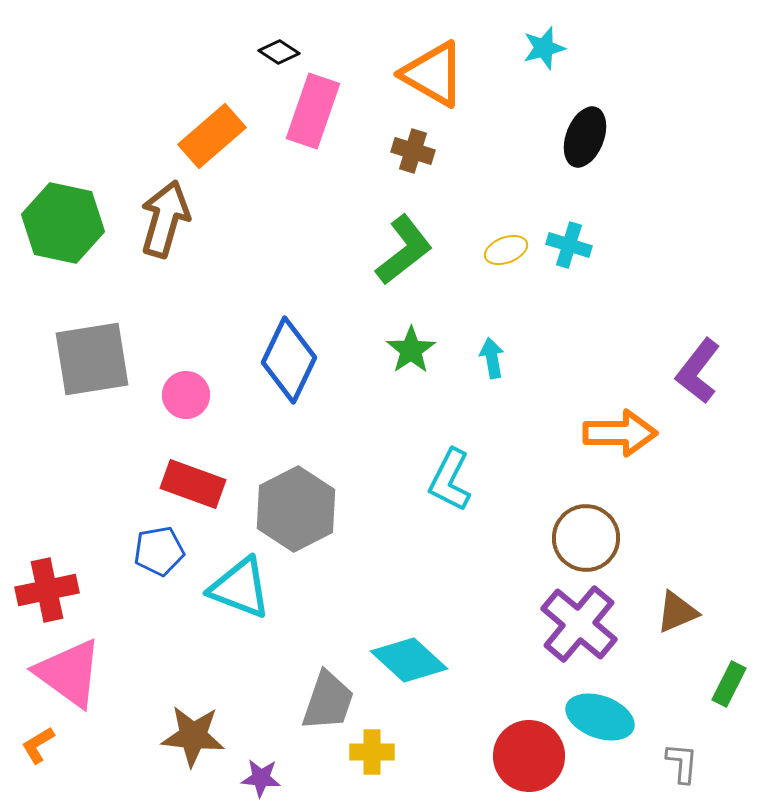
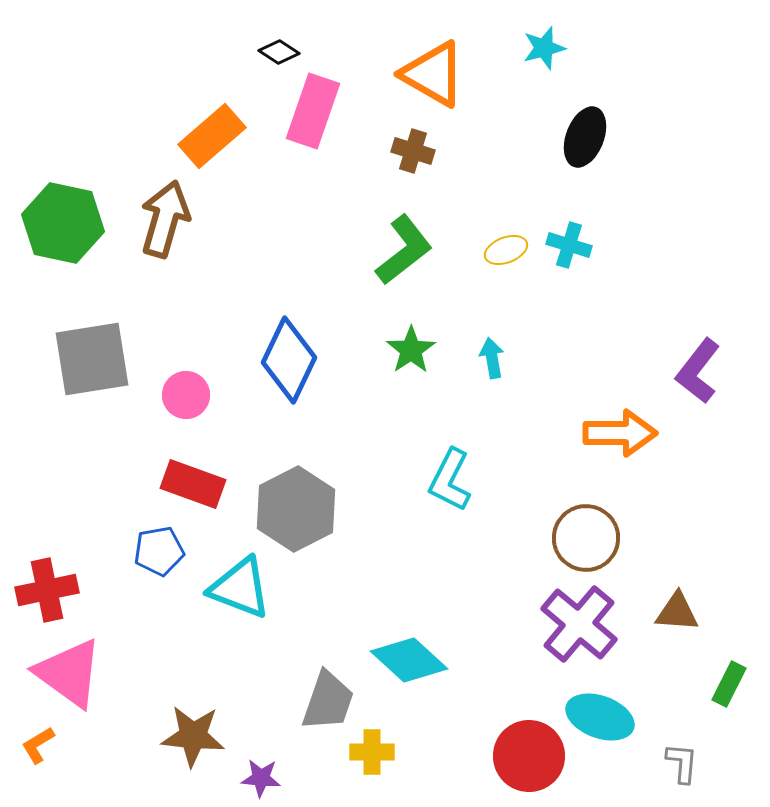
brown triangle: rotated 27 degrees clockwise
